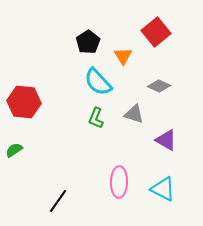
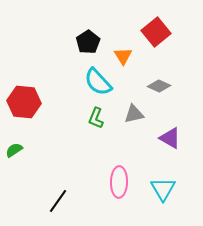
gray triangle: rotated 30 degrees counterclockwise
purple triangle: moved 4 px right, 2 px up
cyan triangle: rotated 32 degrees clockwise
